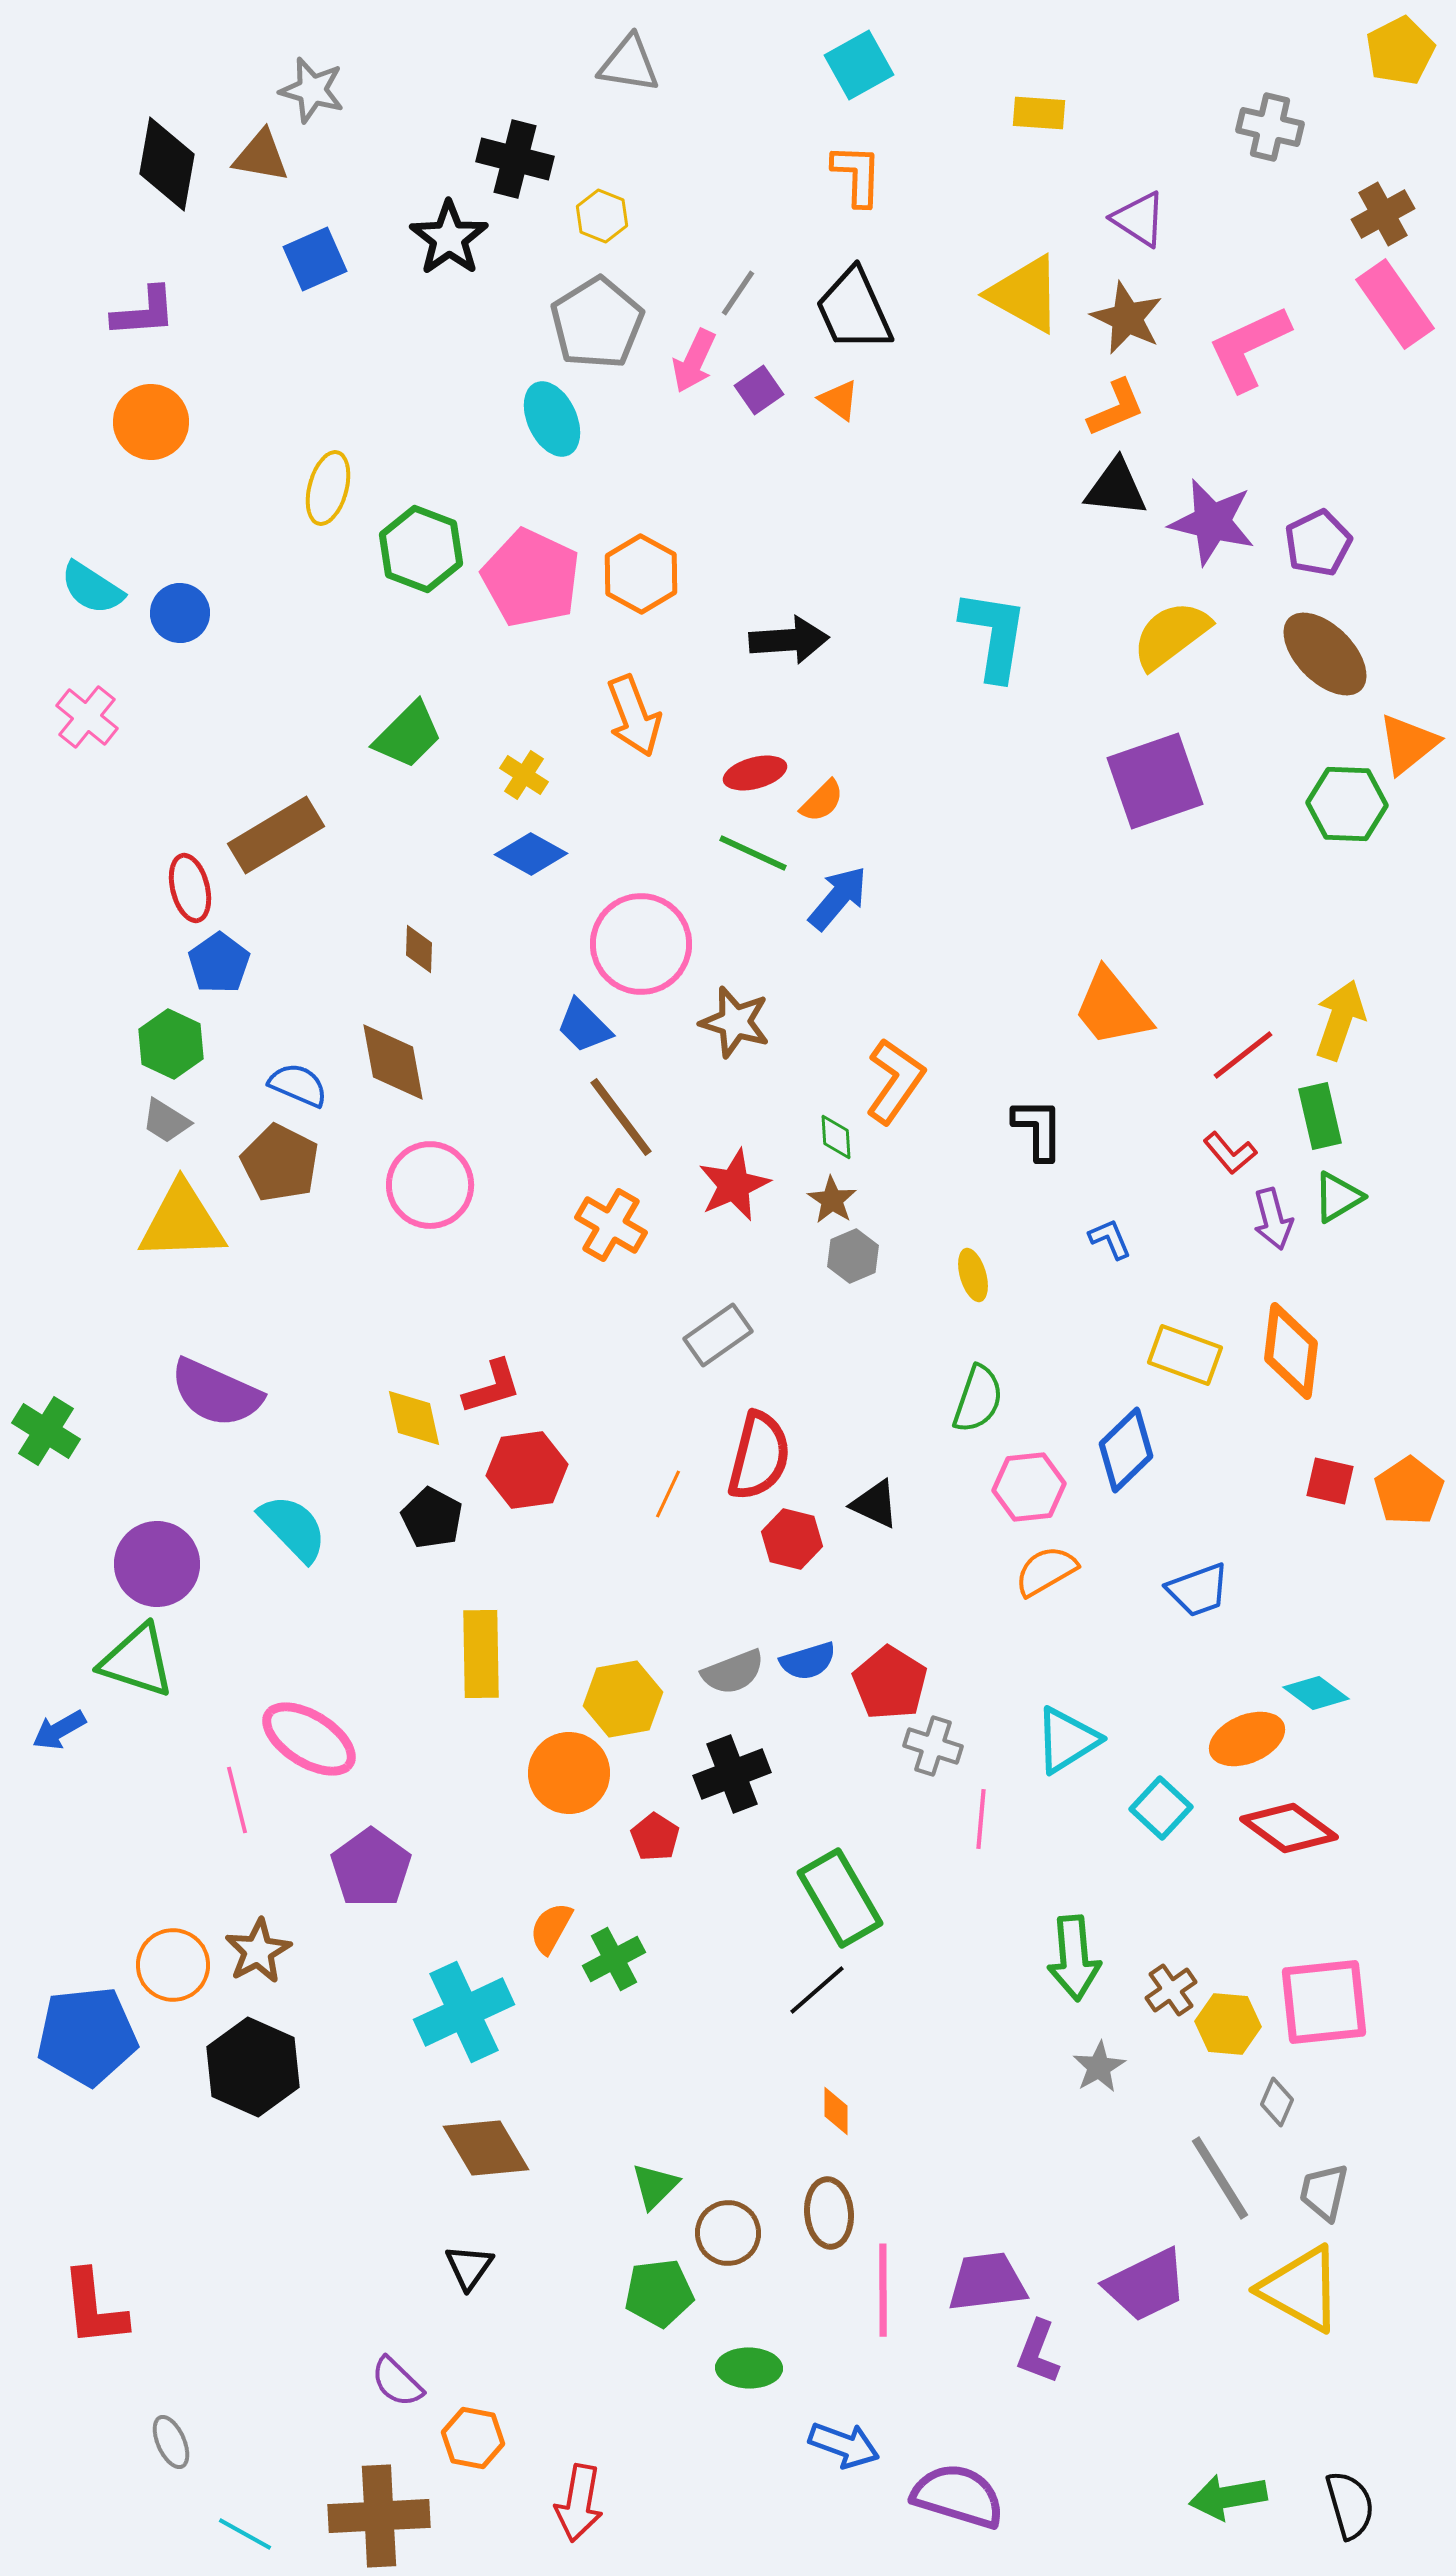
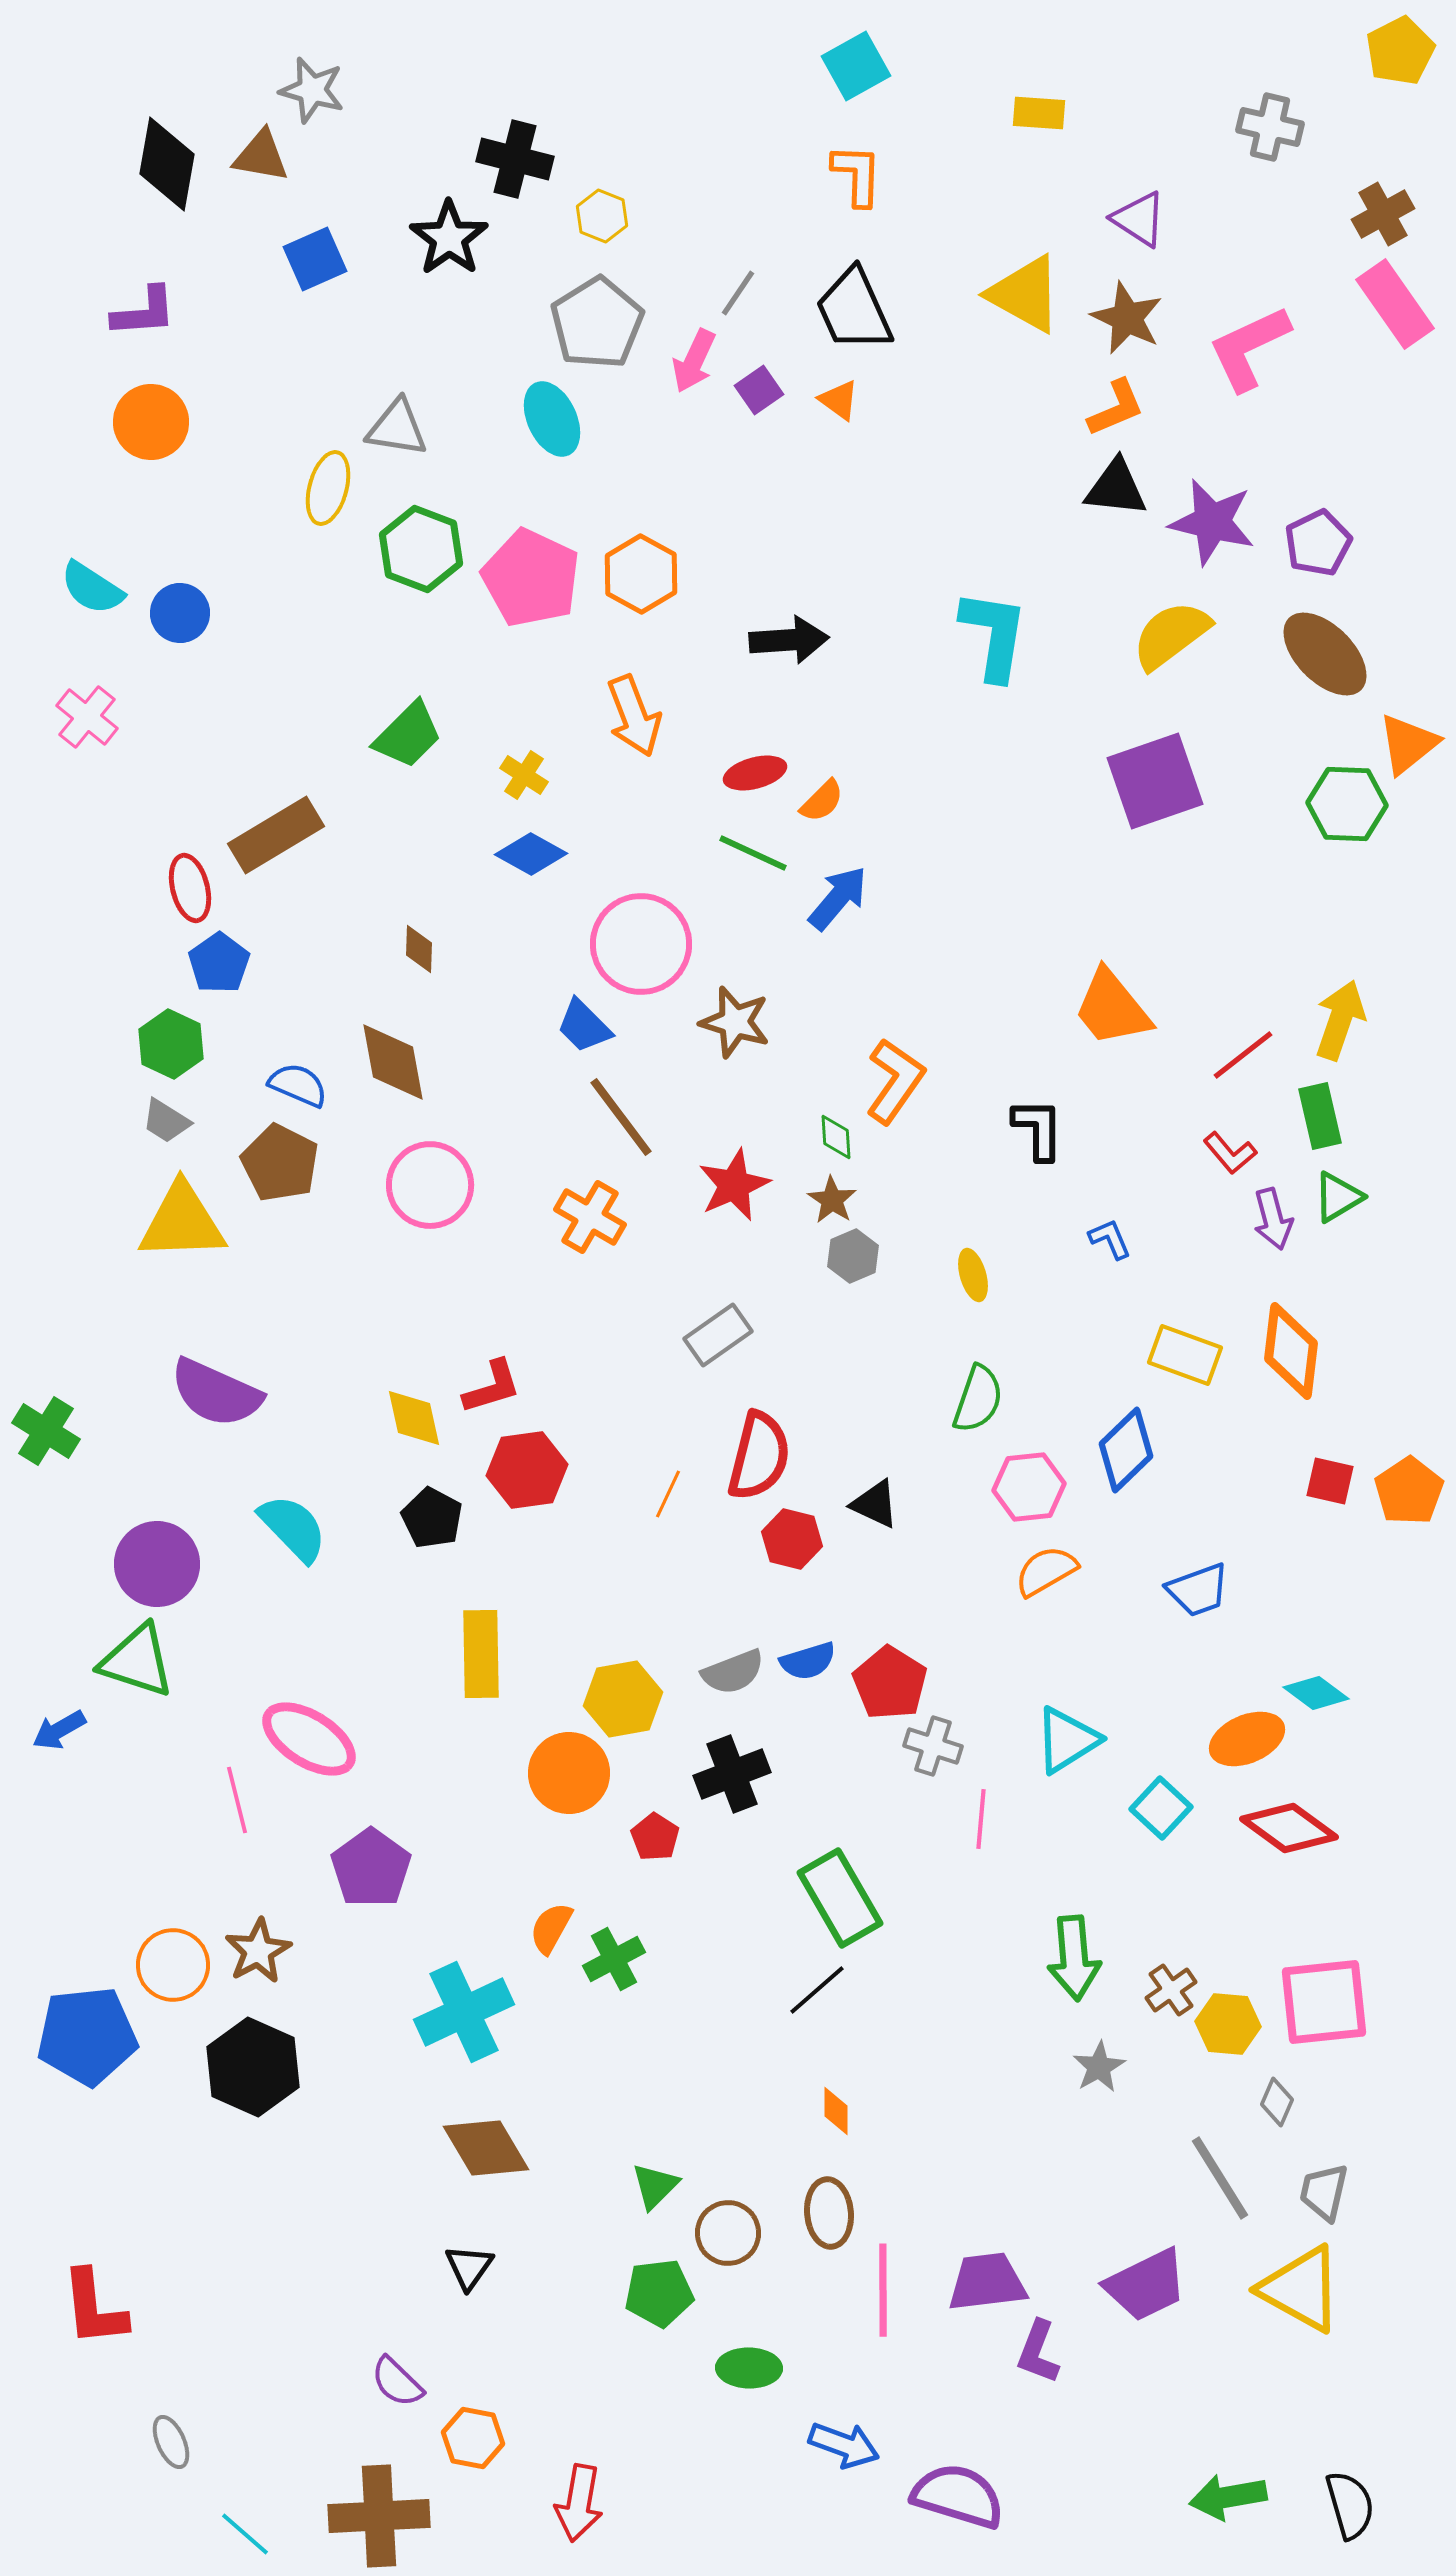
gray triangle at (629, 64): moved 232 px left, 364 px down
cyan square at (859, 65): moved 3 px left, 1 px down
orange cross at (611, 1225): moved 21 px left, 8 px up
cyan line at (245, 2534): rotated 12 degrees clockwise
